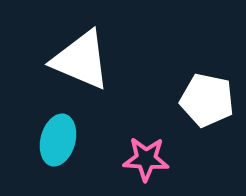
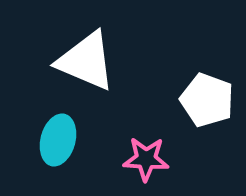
white triangle: moved 5 px right, 1 px down
white pentagon: rotated 8 degrees clockwise
